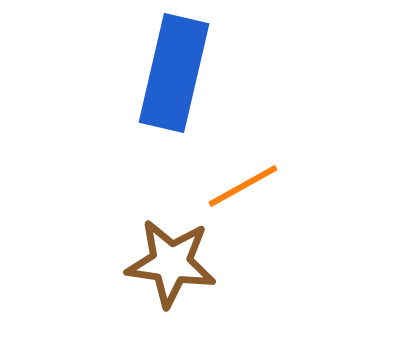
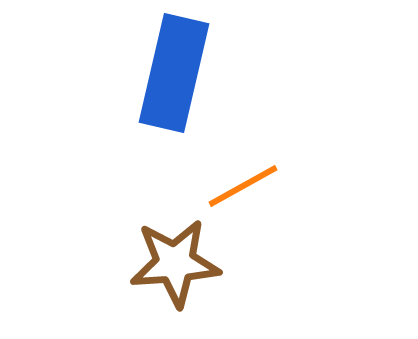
brown star: moved 4 px right; rotated 12 degrees counterclockwise
